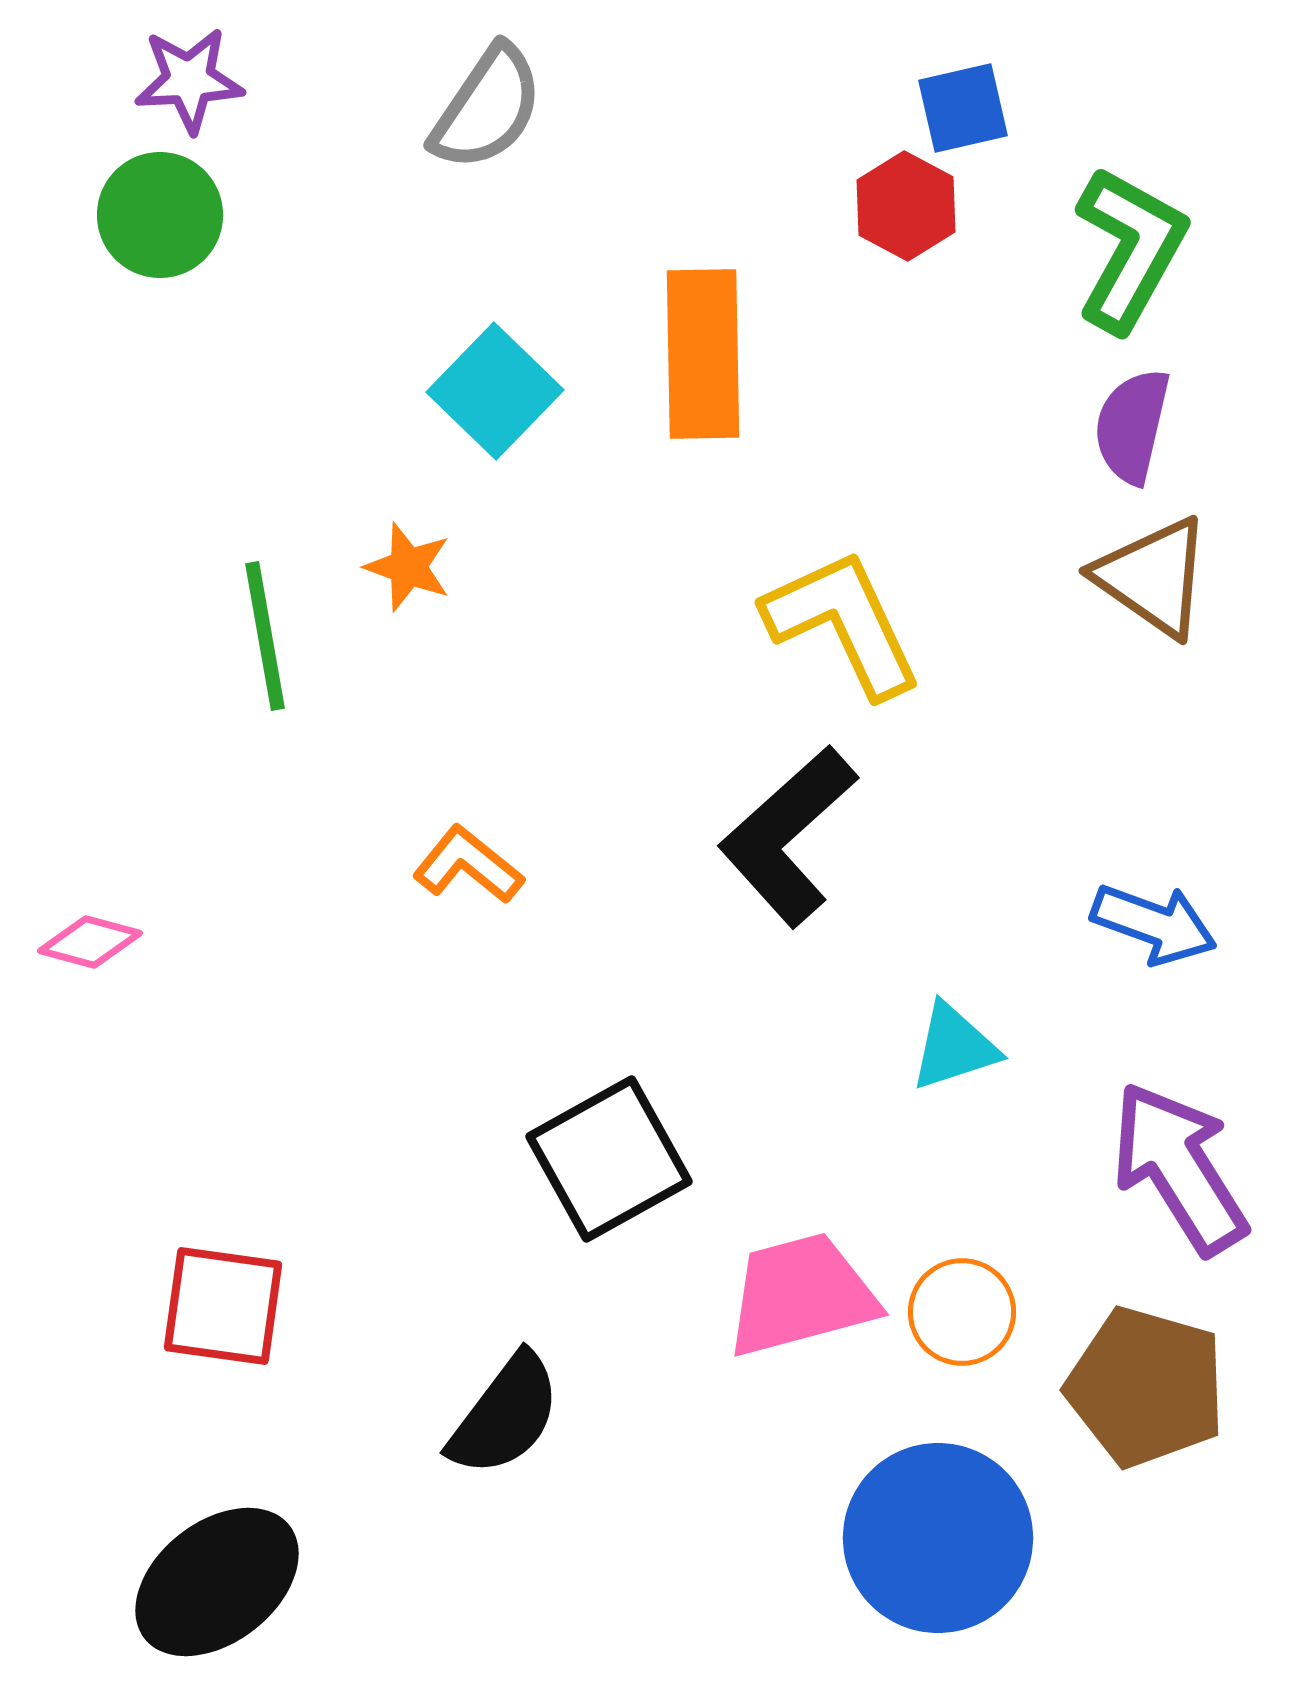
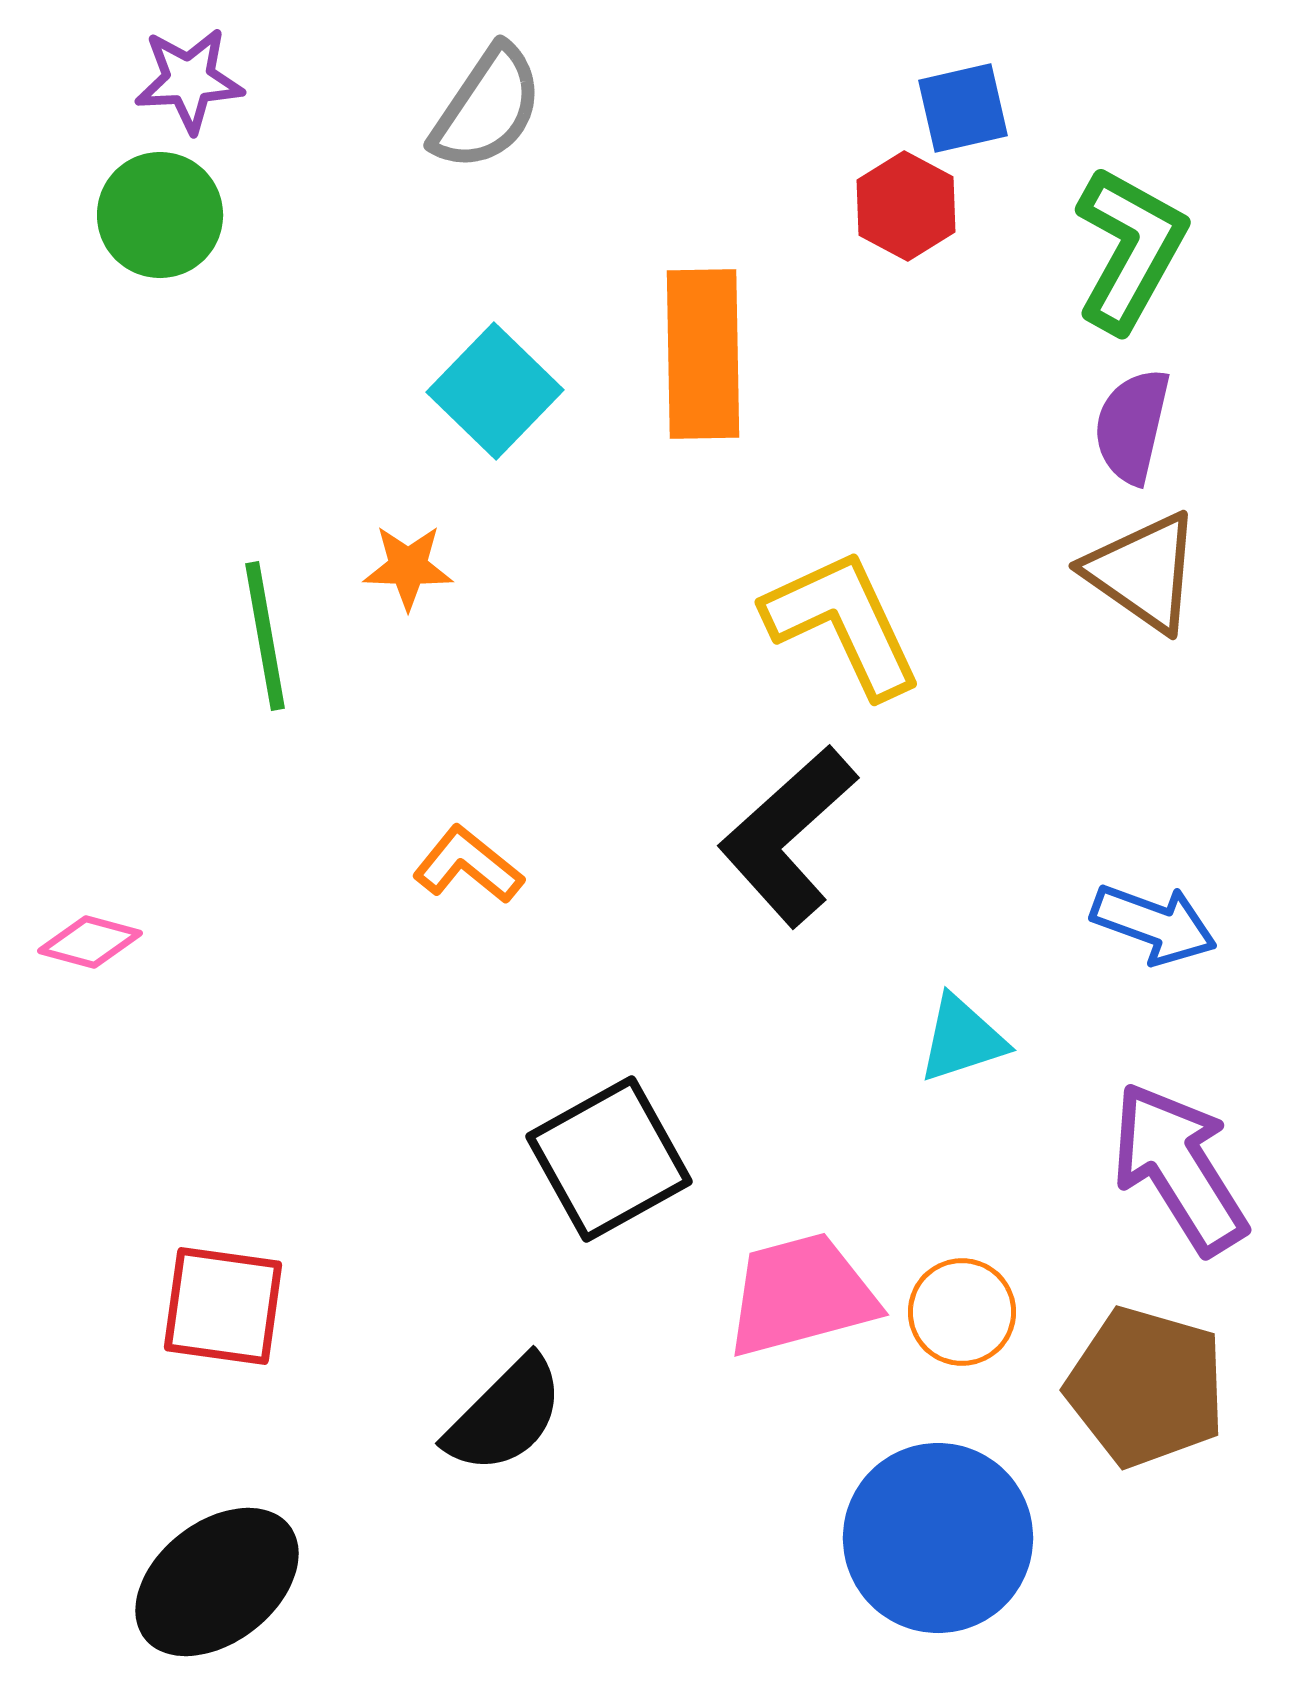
orange star: rotated 18 degrees counterclockwise
brown triangle: moved 10 px left, 5 px up
cyan triangle: moved 8 px right, 8 px up
black semicircle: rotated 8 degrees clockwise
